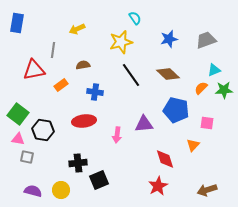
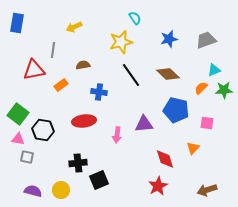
yellow arrow: moved 3 px left, 2 px up
blue cross: moved 4 px right
orange triangle: moved 3 px down
